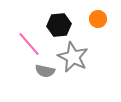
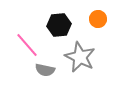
pink line: moved 2 px left, 1 px down
gray star: moved 7 px right
gray semicircle: moved 1 px up
